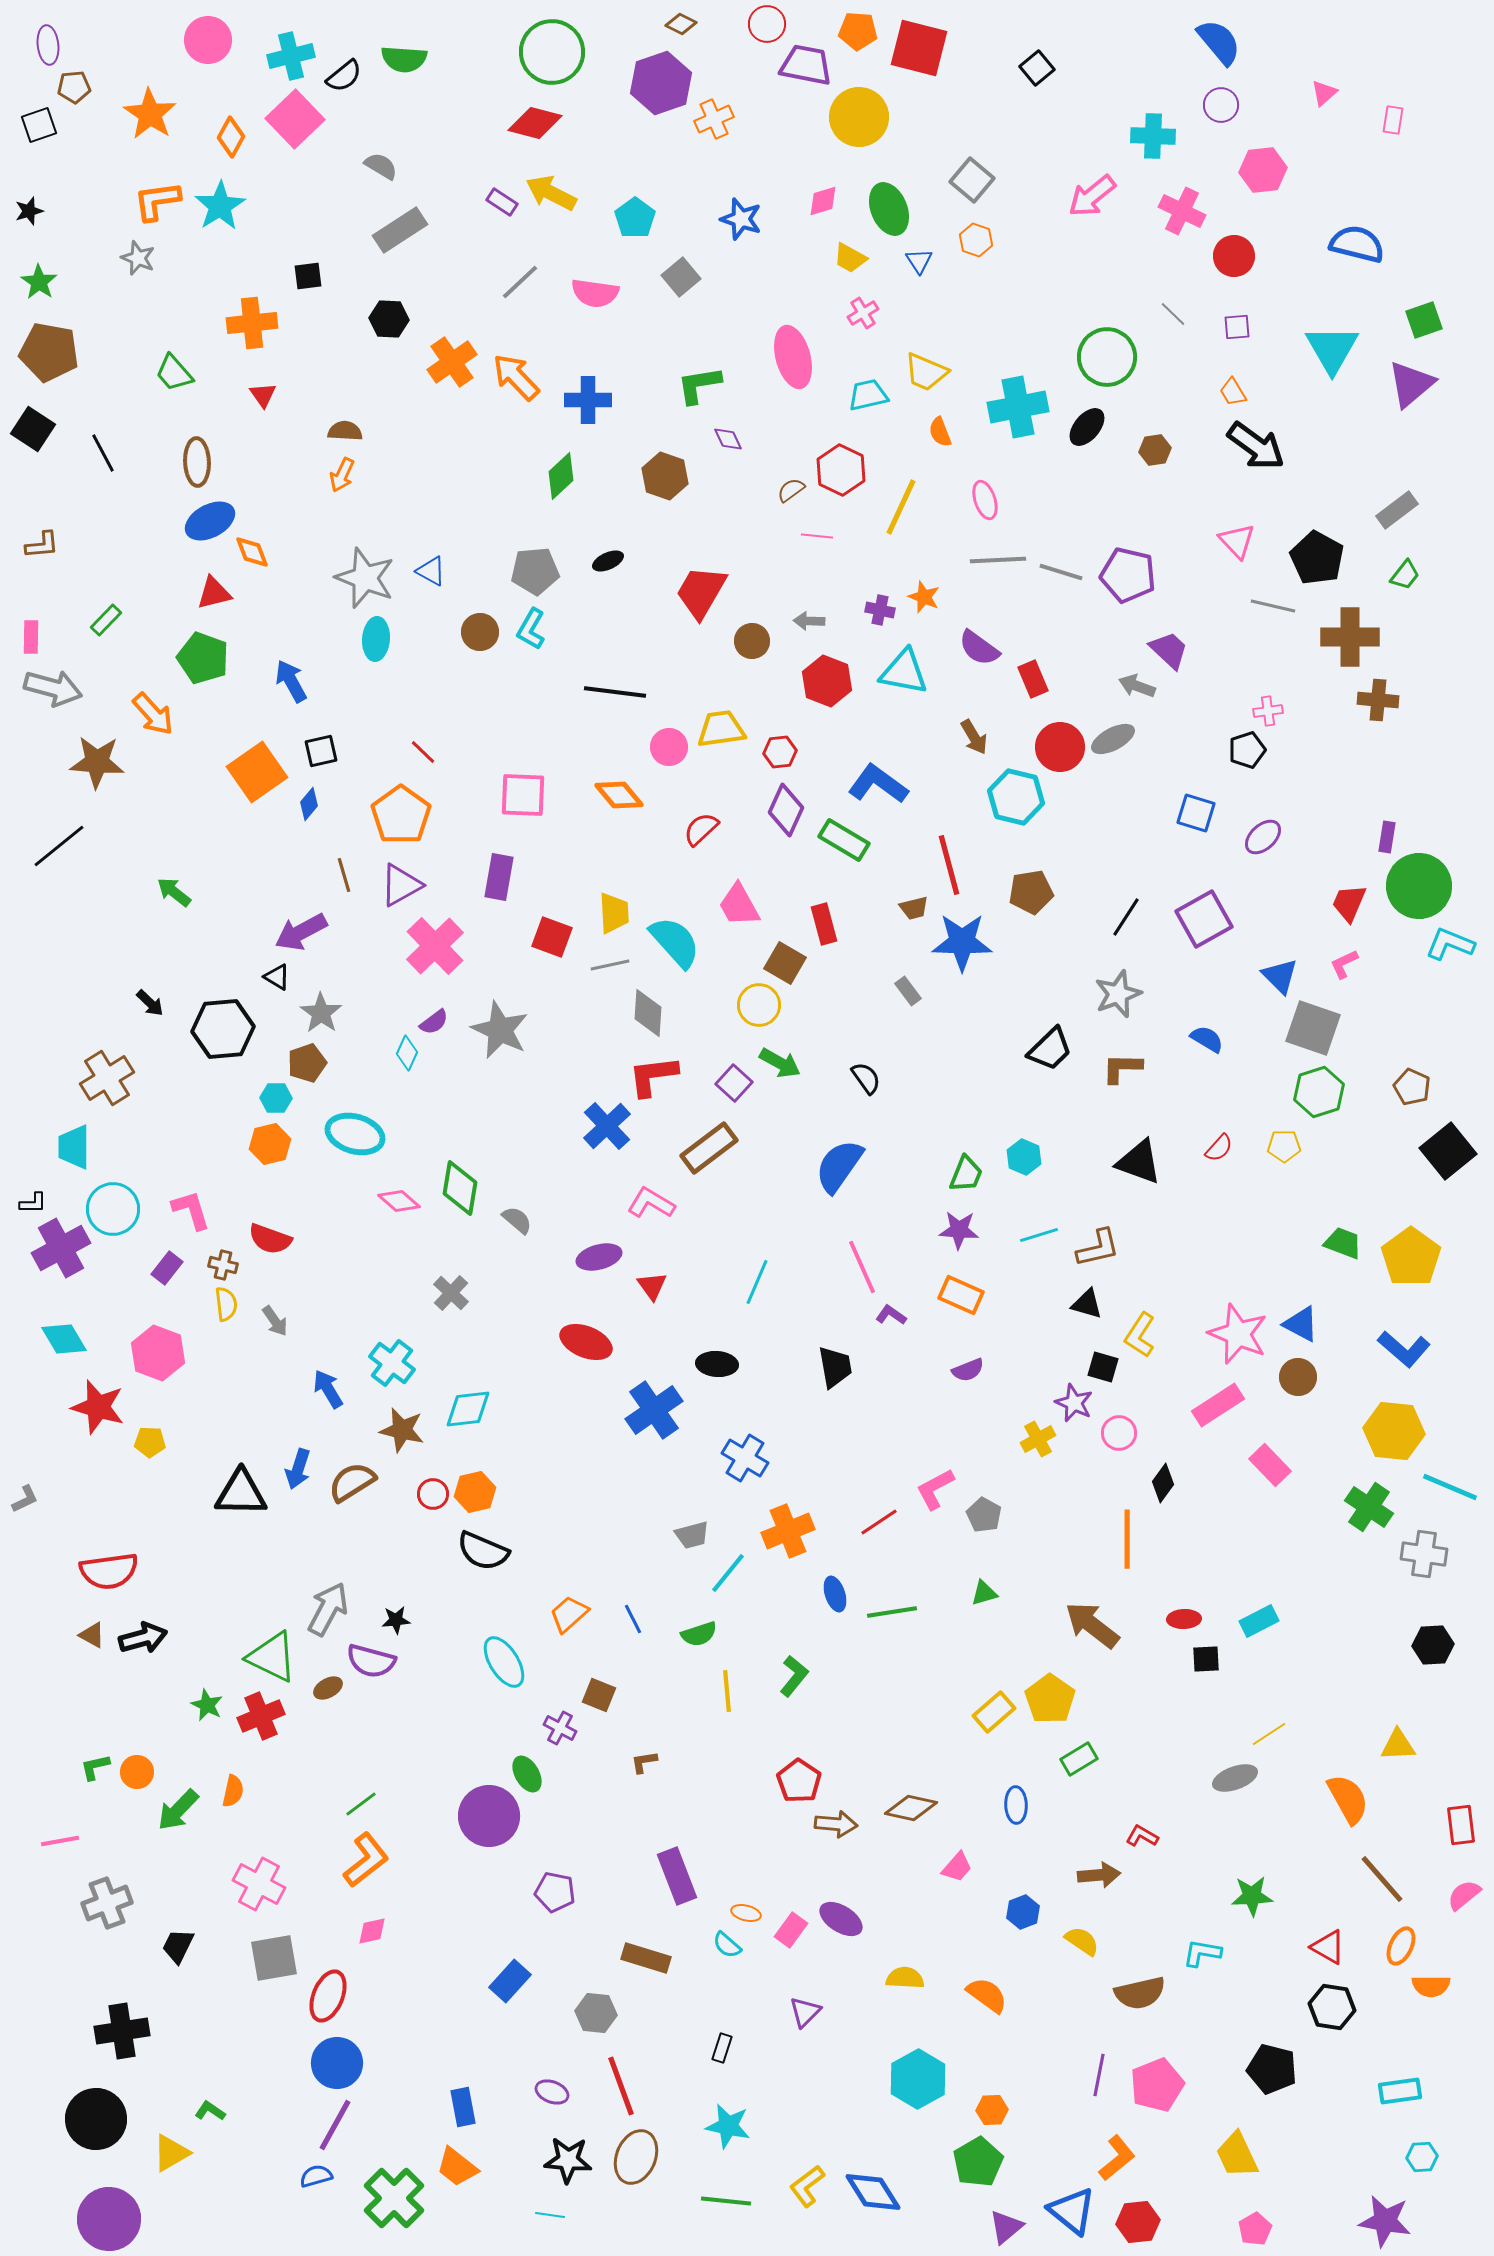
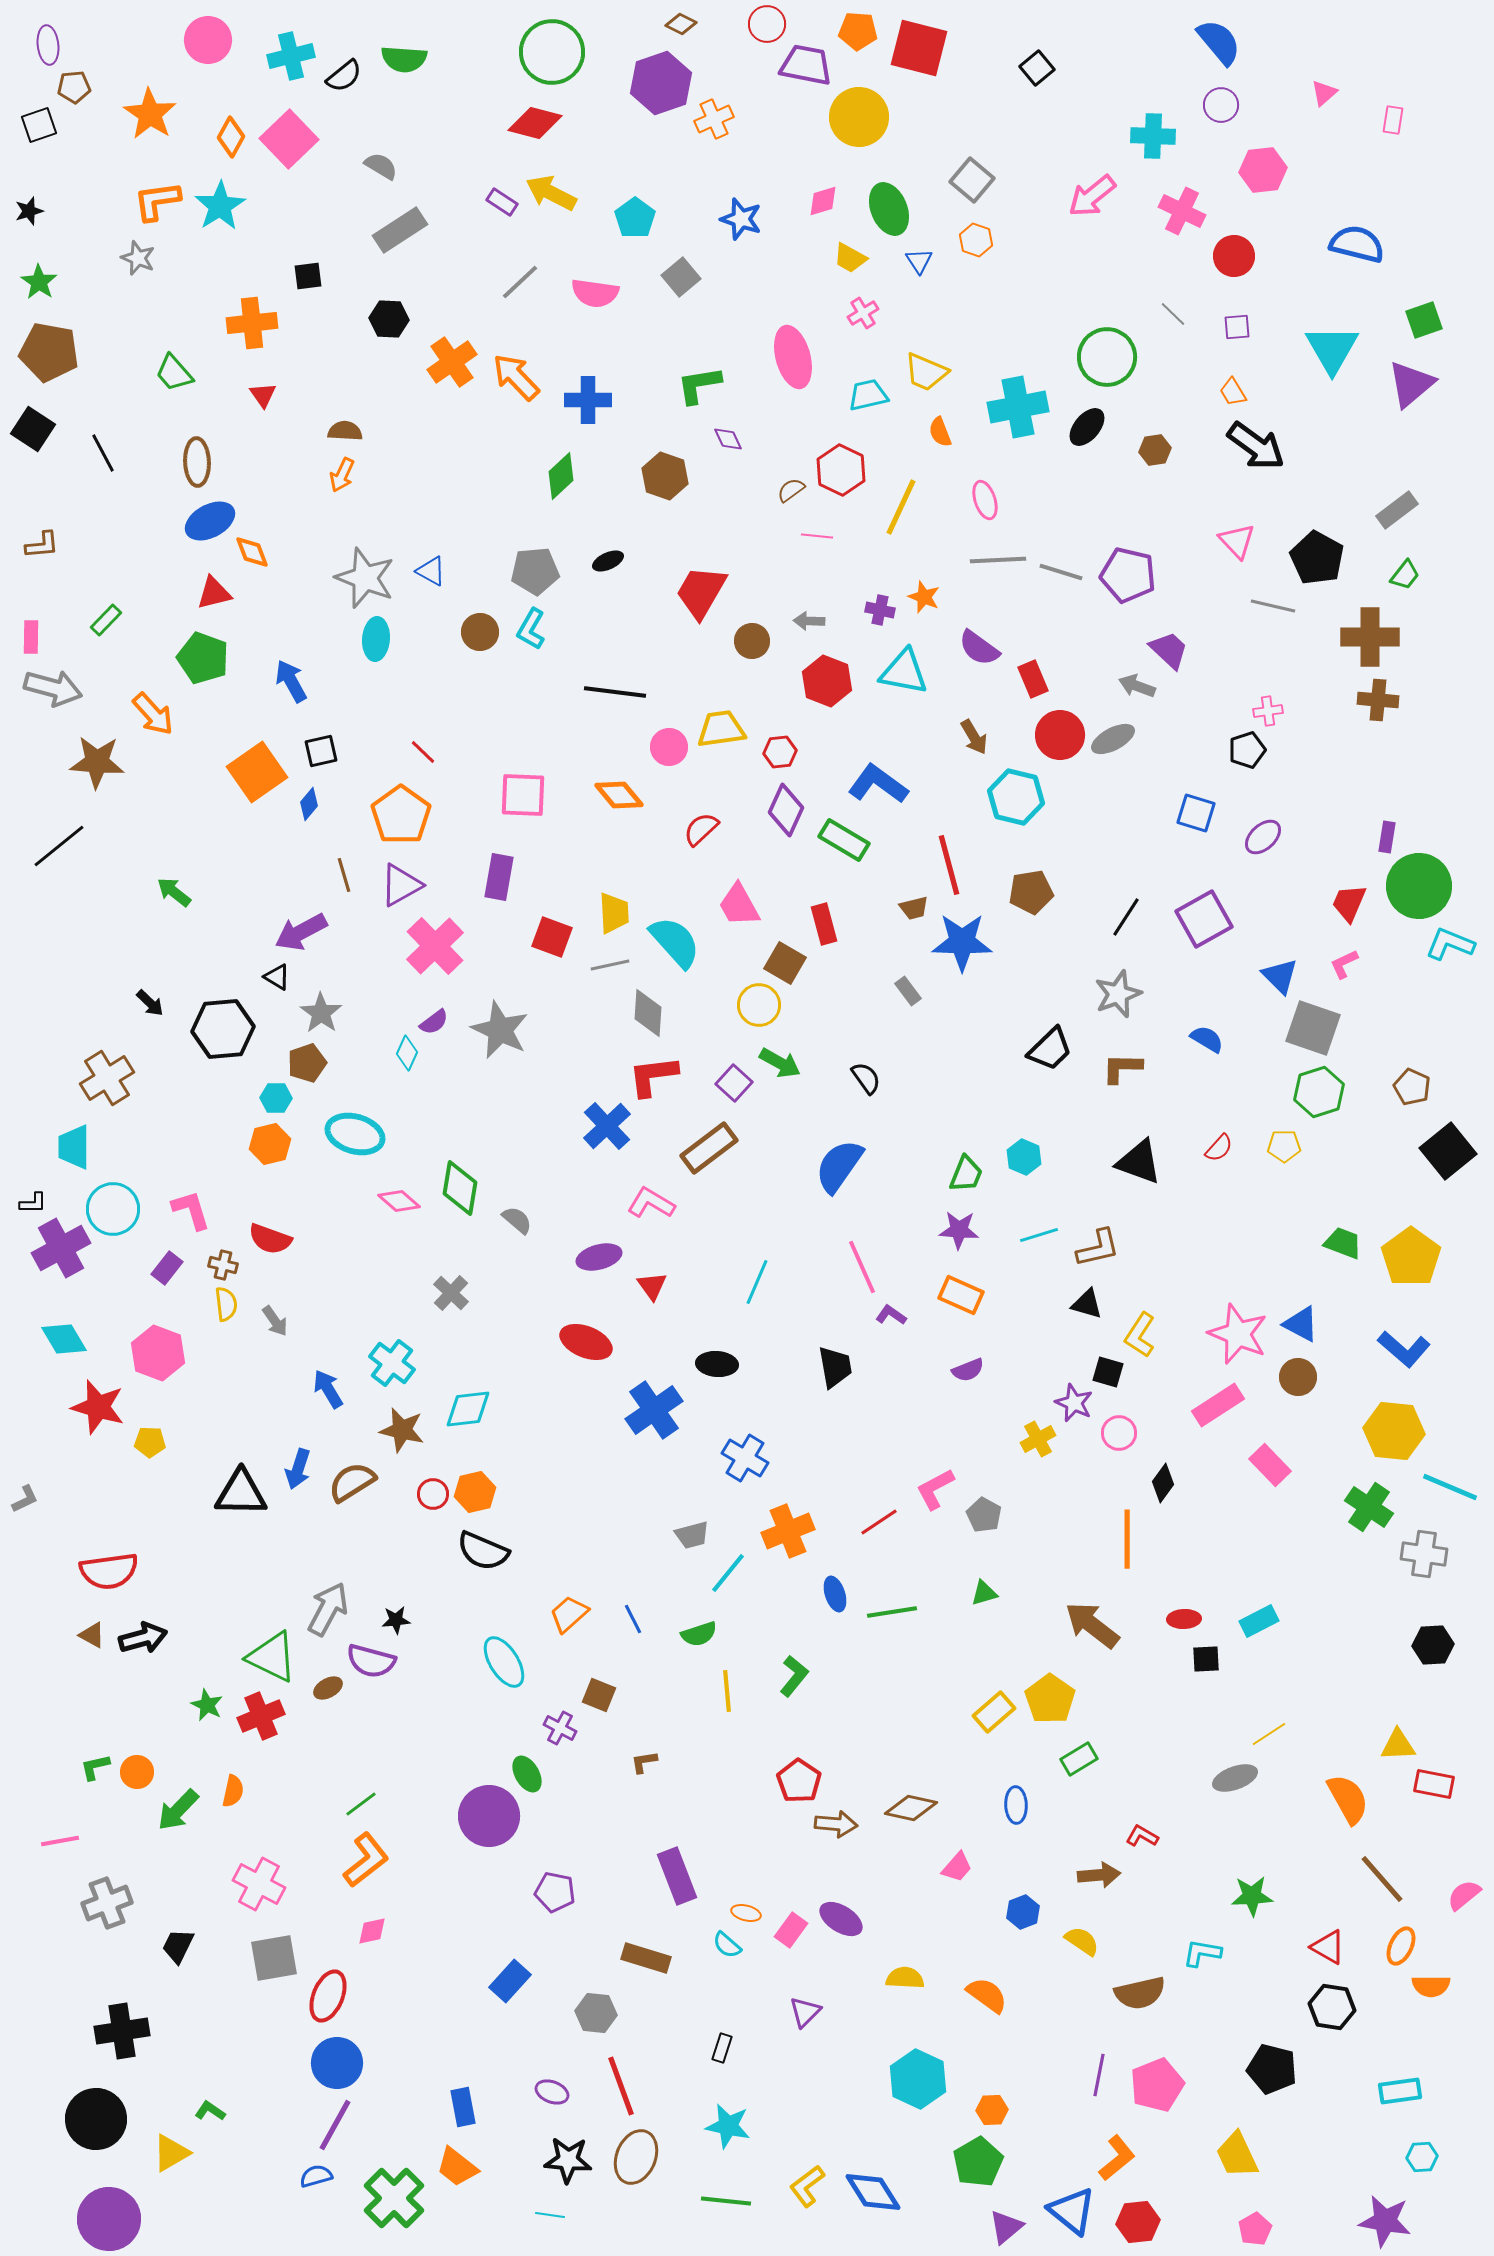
pink square at (295, 119): moved 6 px left, 20 px down
brown cross at (1350, 637): moved 20 px right
red circle at (1060, 747): moved 12 px up
black square at (1103, 1367): moved 5 px right, 5 px down
red rectangle at (1461, 1825): moved 27 px left, 41 px up; rotated 72 degrees counterclockwise
cyan hexagon at (918, 2079): rotated 6 degrees counterclockwise
